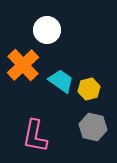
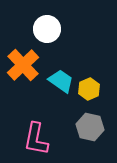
white circle: moved 1 px up
yellow hexagon: rotated 10 degrees counterclockwise
gray hexagon: moved 3 px left
pink L-shape: moved 1 px right, 3 px down
